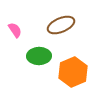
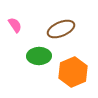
brown ellipse: moved 4 px down
pink semicircle: moved 5 px up
